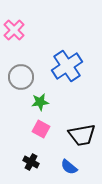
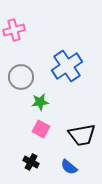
pink cross: rotated 30 degrees clockwise
